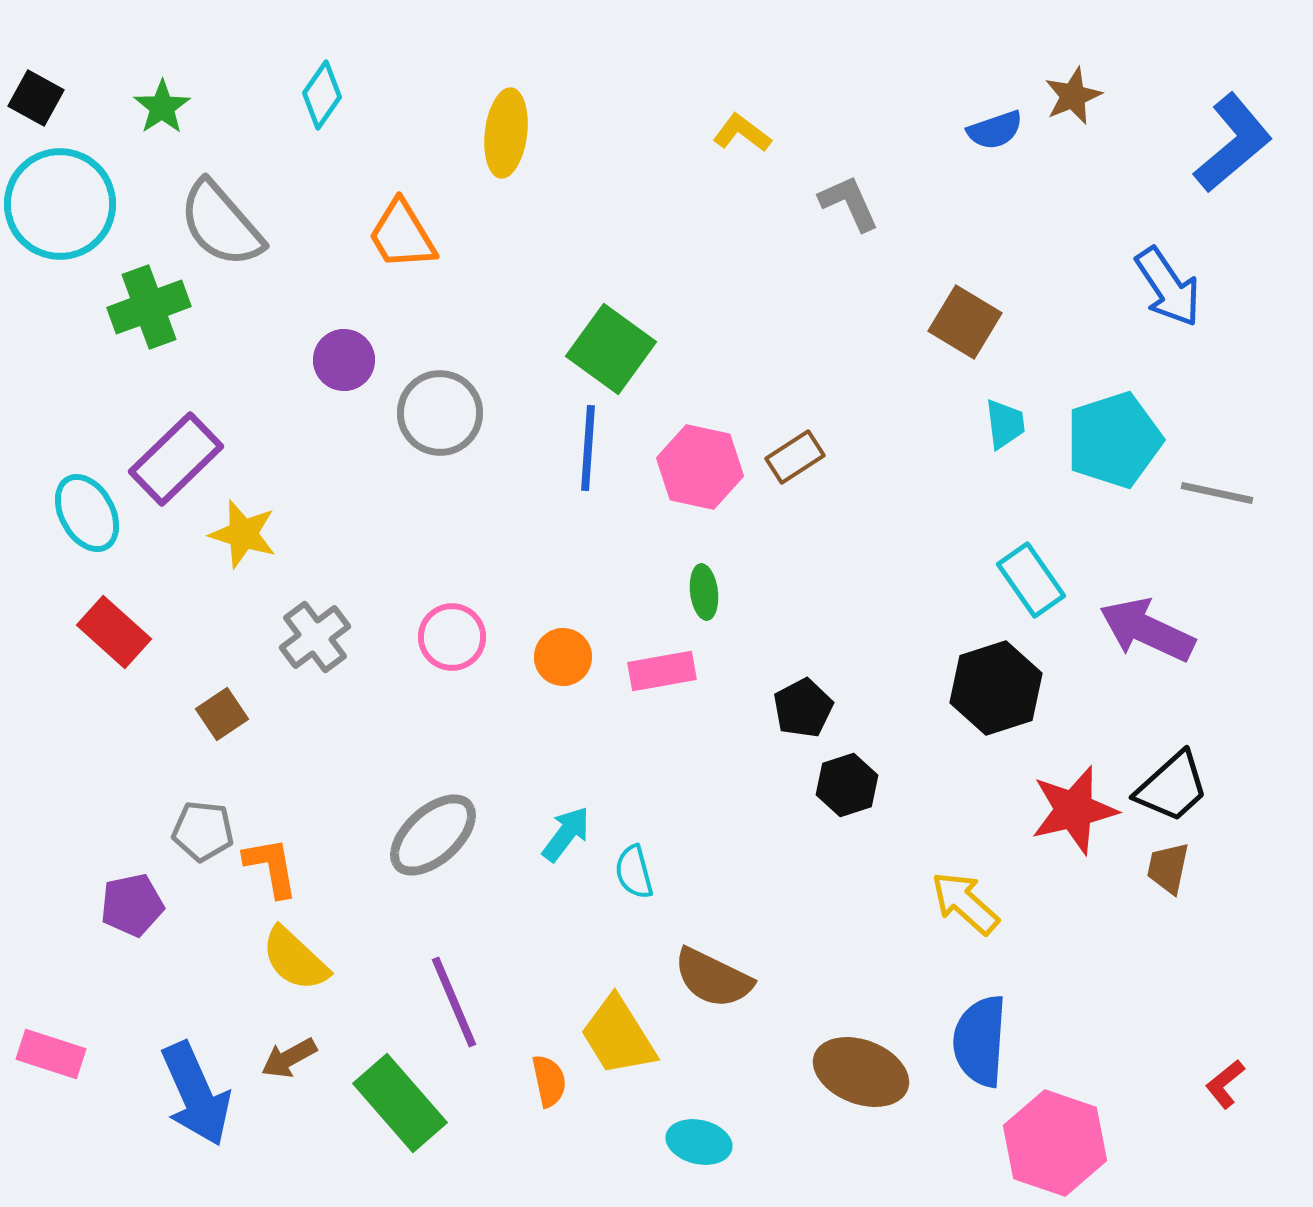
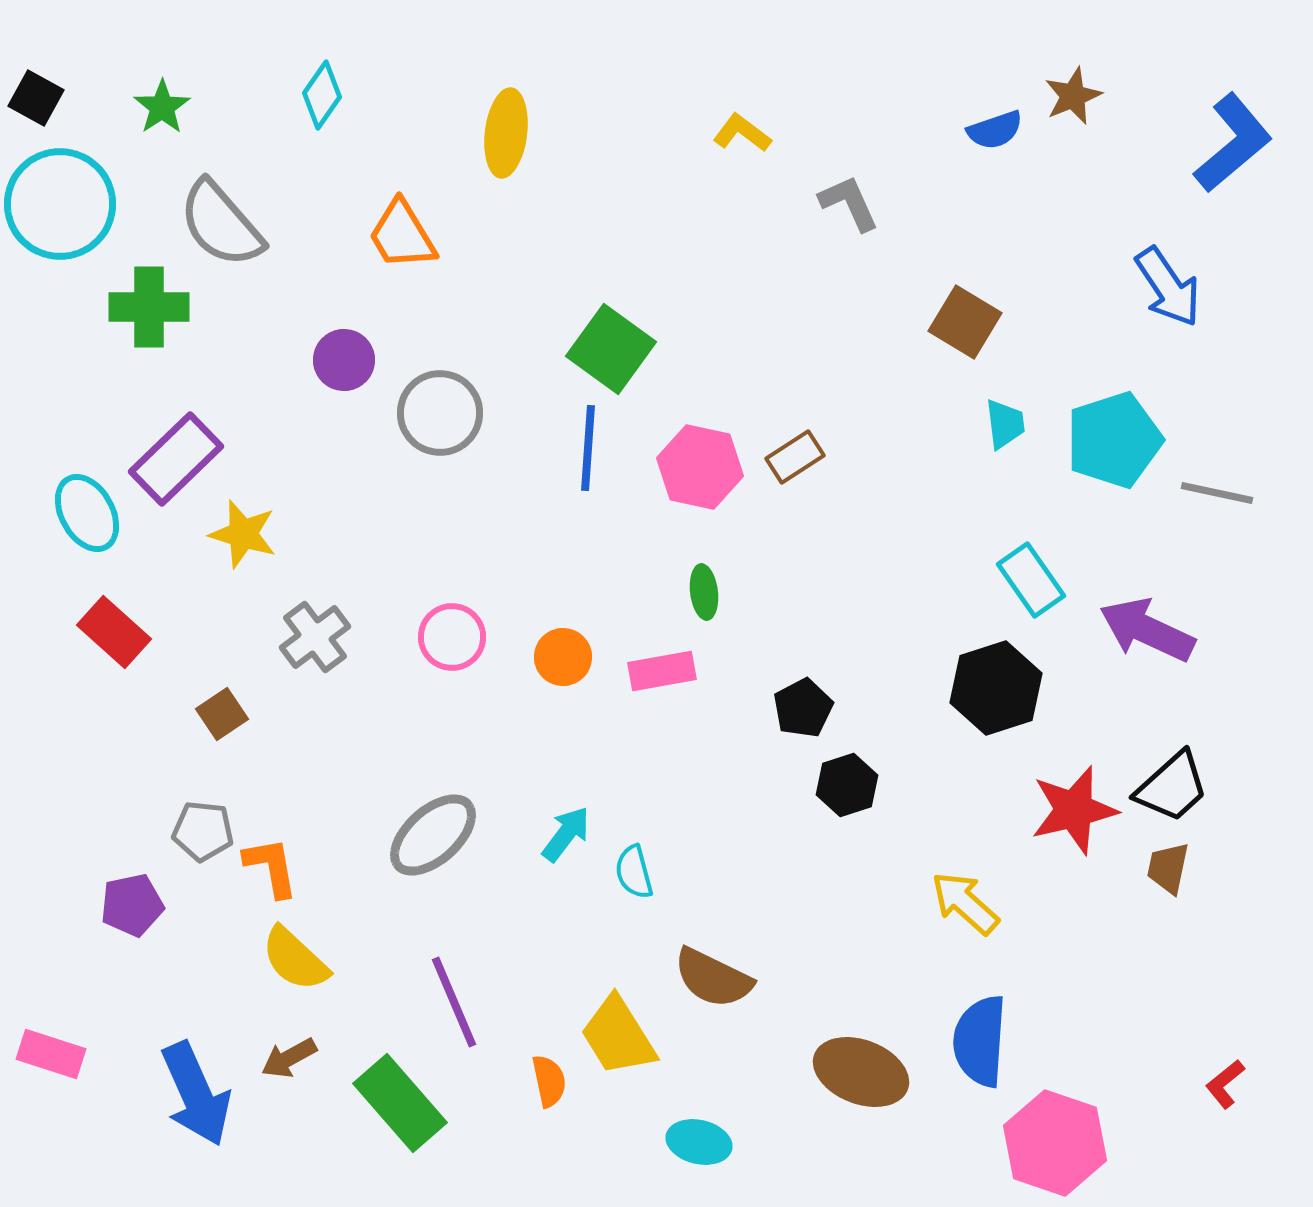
green cross at (149, 307): rotated 20 degrees clockwise
